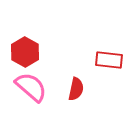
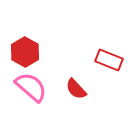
red rectangle: rotated 16 degrees clockwise
red semicircle: rotated 125 degrees clockwise
